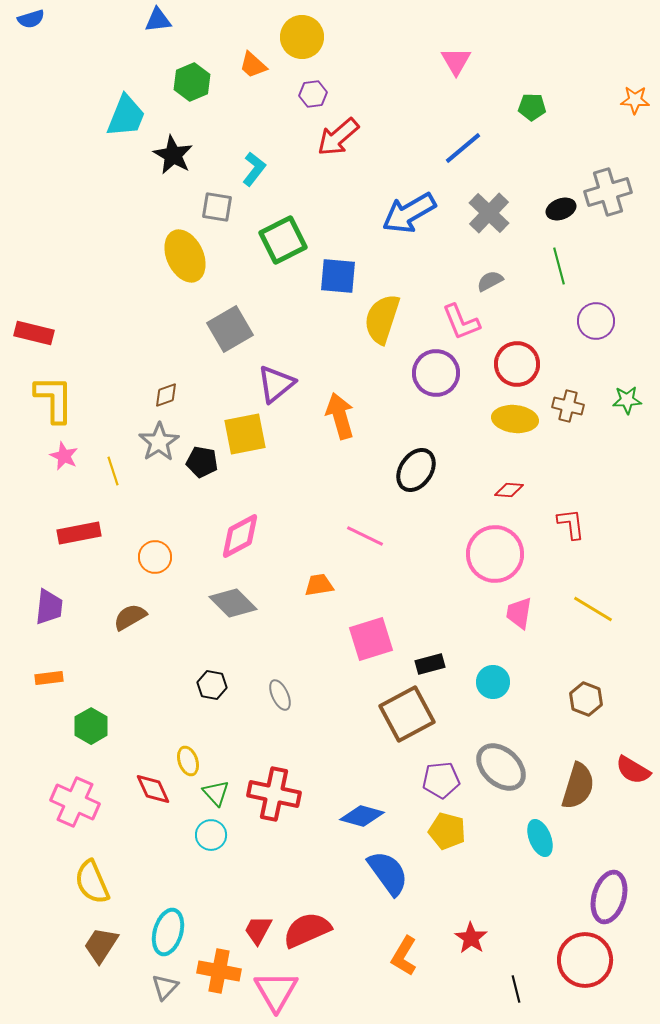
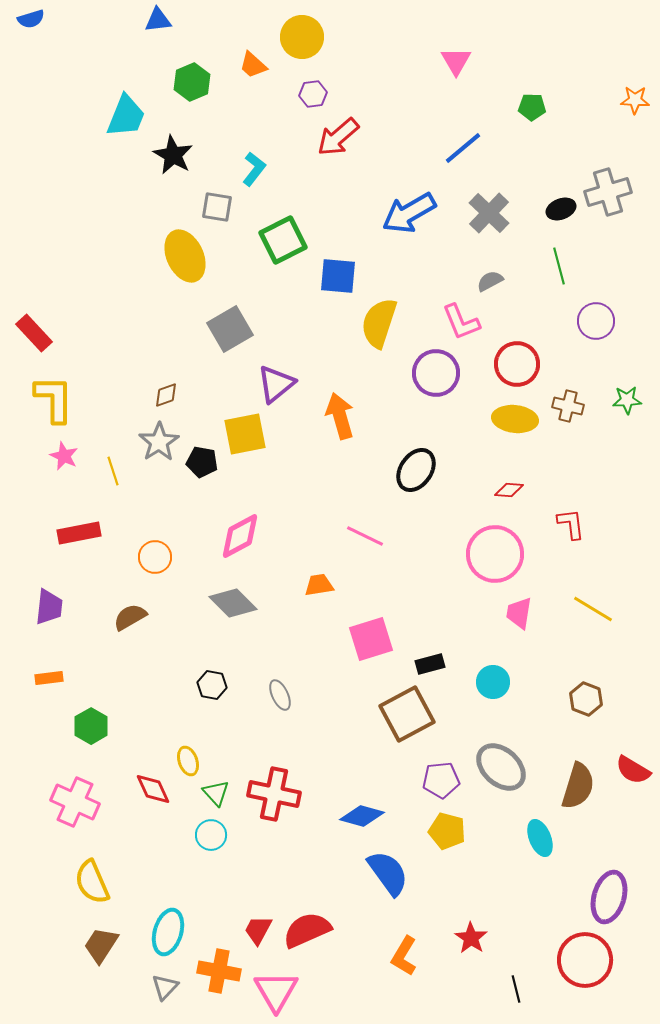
yellow semicircle at (382, 319): moved 3 px left, 4 px down
red rectangle at (34, 333): rotated 33 degrees clockwise
